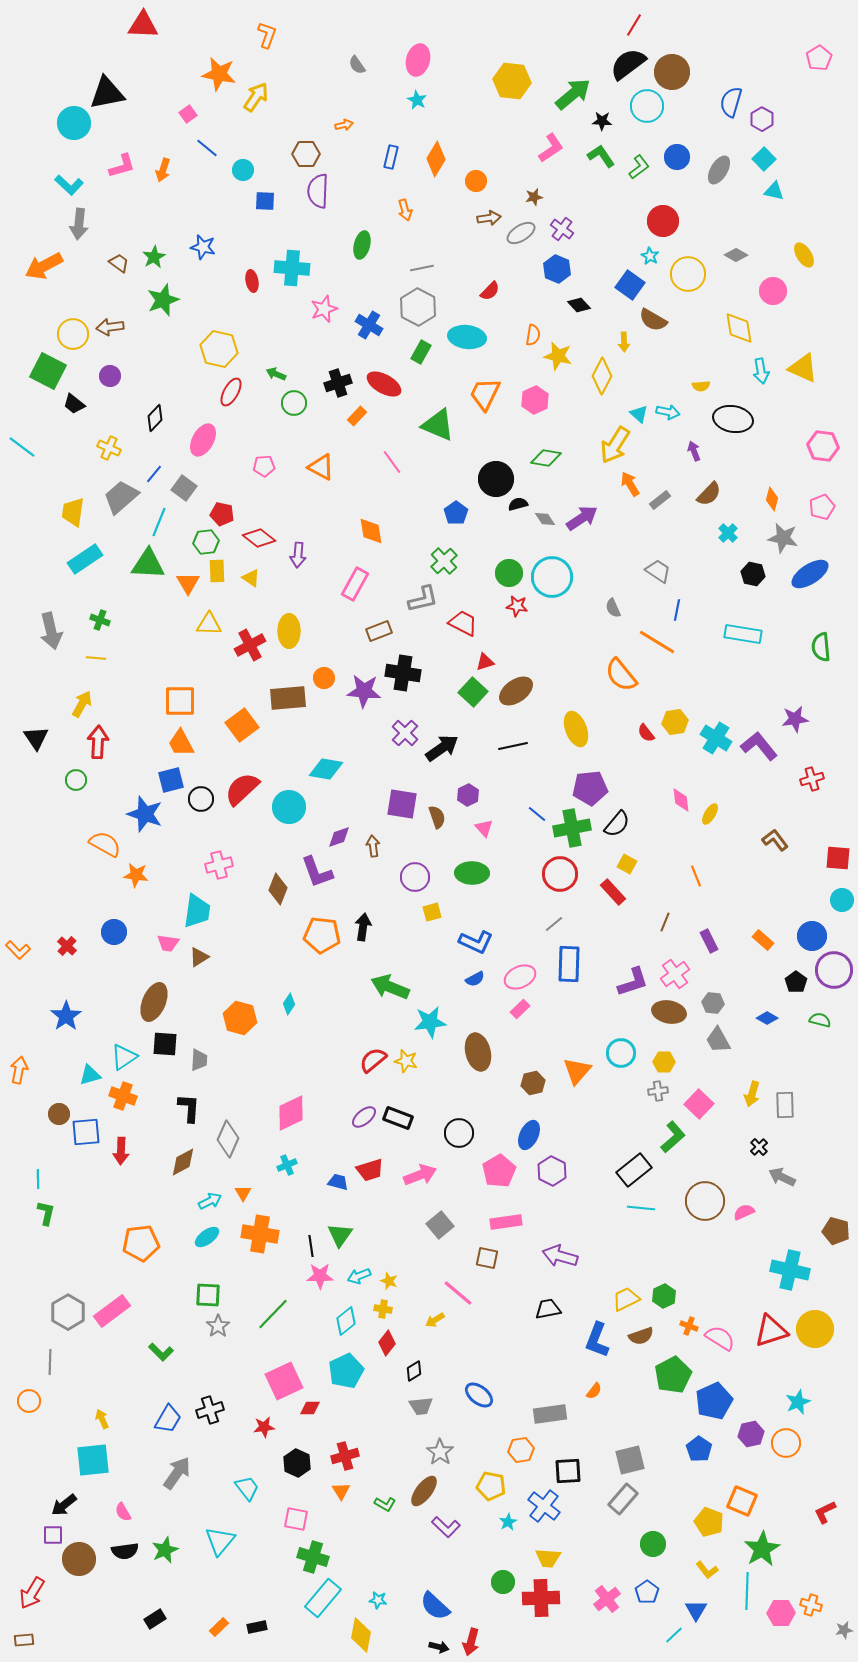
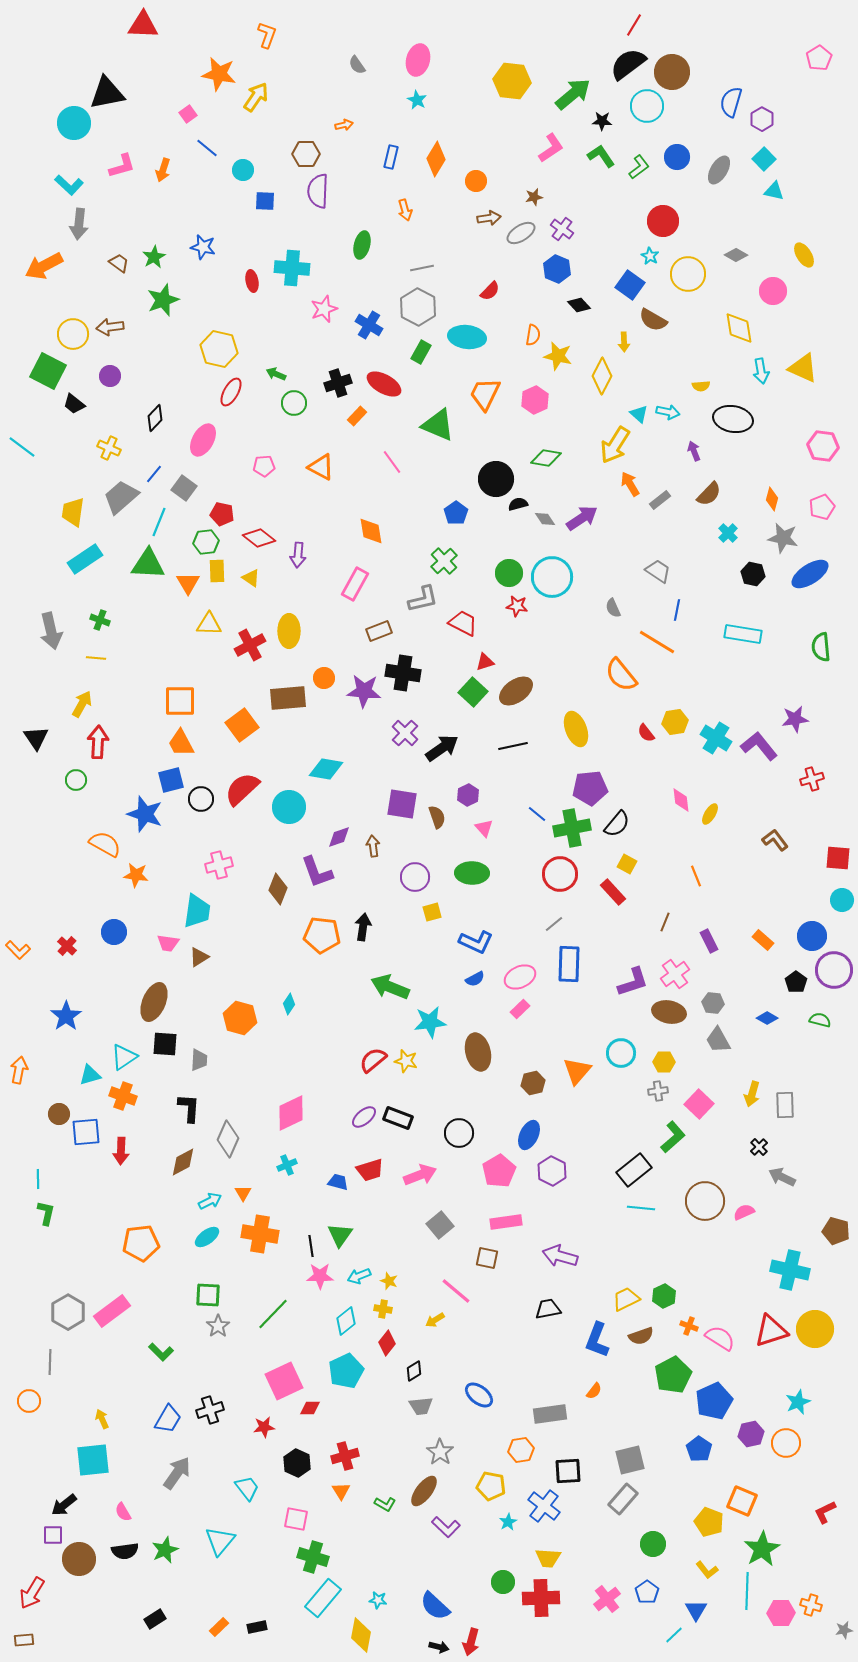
pink line at (458, 1293): moved 2 px left, 2 px up
